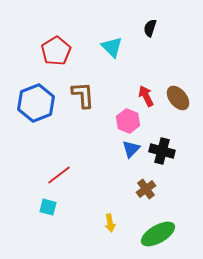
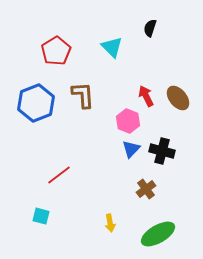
cyan square: moved 7 px left, 9 px down
